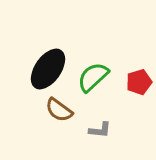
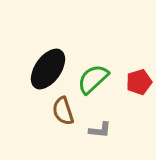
green semicircle: moved 2 px down
brown semicircle: moved 4 px right, 1 px down; rotated 36 degrees clockwise
